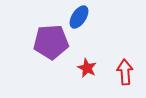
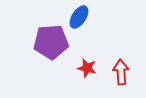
red star: rotated 12 degrees counterclockwise
red arrow: moved 4 px left
